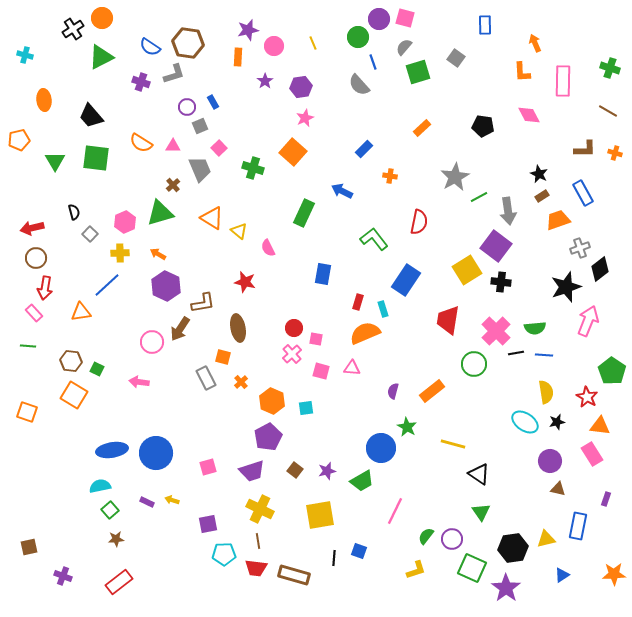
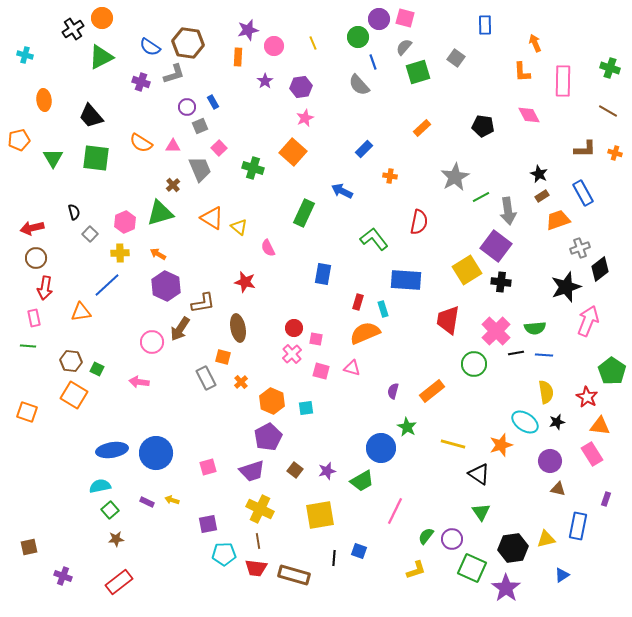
green triangle at (55, 161): moved 2 px left, 3 px up
green line at (479, 197): moved 2 px right
yellow triangle at (239, 231): moved 4 px up
blue rectangle at (406, 280): rotated 60 degrees clockwise
pink rectangle at (34, 313): moved 5 px down; rotated 30 degrees clockwise
pink triangle at (352, 368): rotated 12 degrees clockwise
orange star at (614, 574): moved 113 px left, 129 px up; rotated 15 degrees counterclockwise
